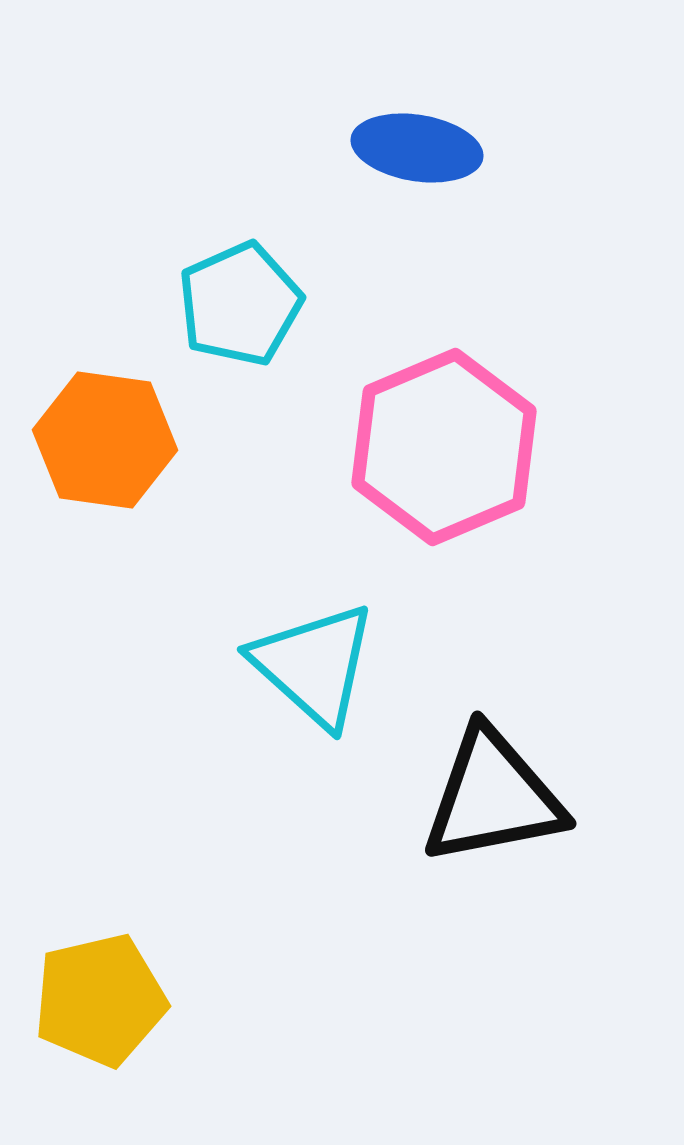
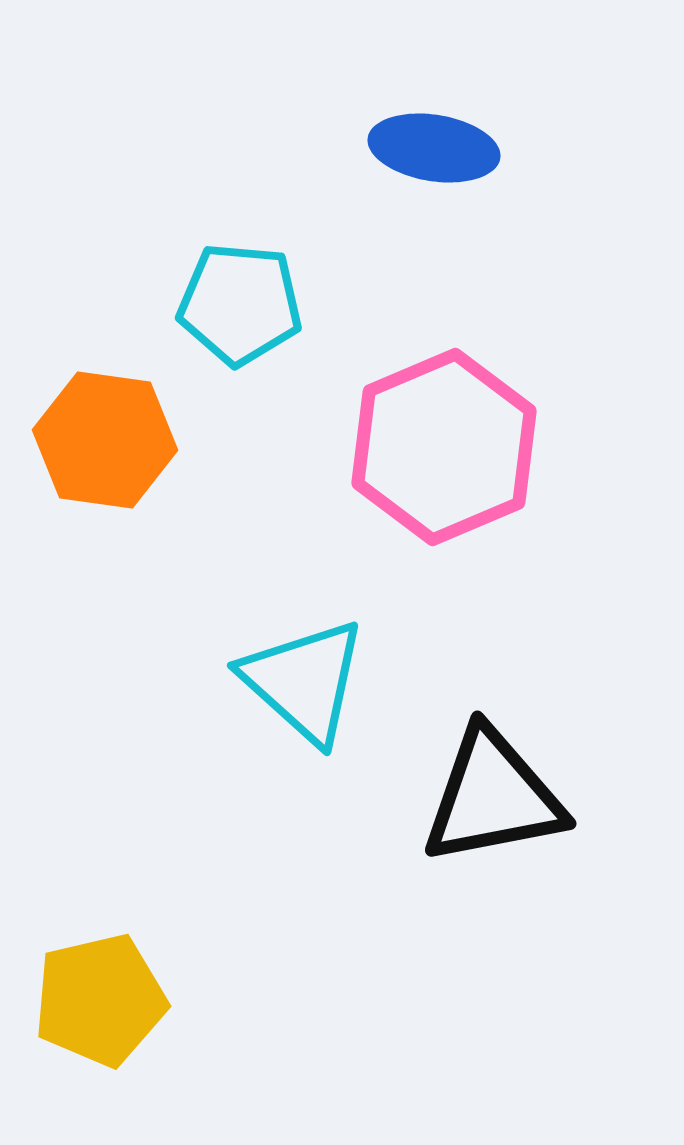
blue ellipse: moved 17 px right
cyan pentagon: rotated 29 degrees clockwise
cyan triangle: moved 10 px left, 16 px down
